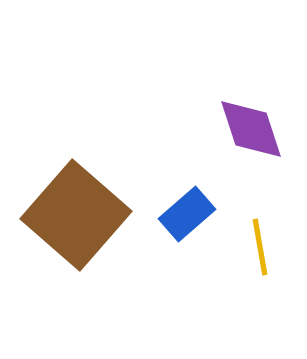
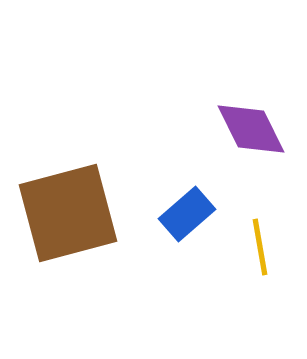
purple diamond: rotated 8 degrees counterclockwise
brown square: moved 8 px left, 2 px up; rotated 34 degrees clockwise
